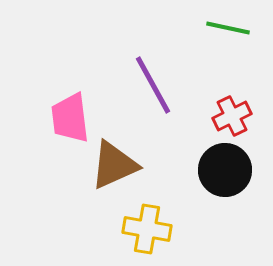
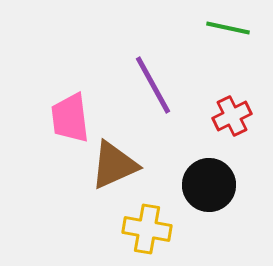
black circle: moved 16 px left, 15 px down
